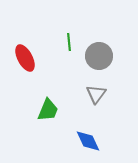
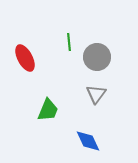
gray circle: moved 2 px left, 1 px down
